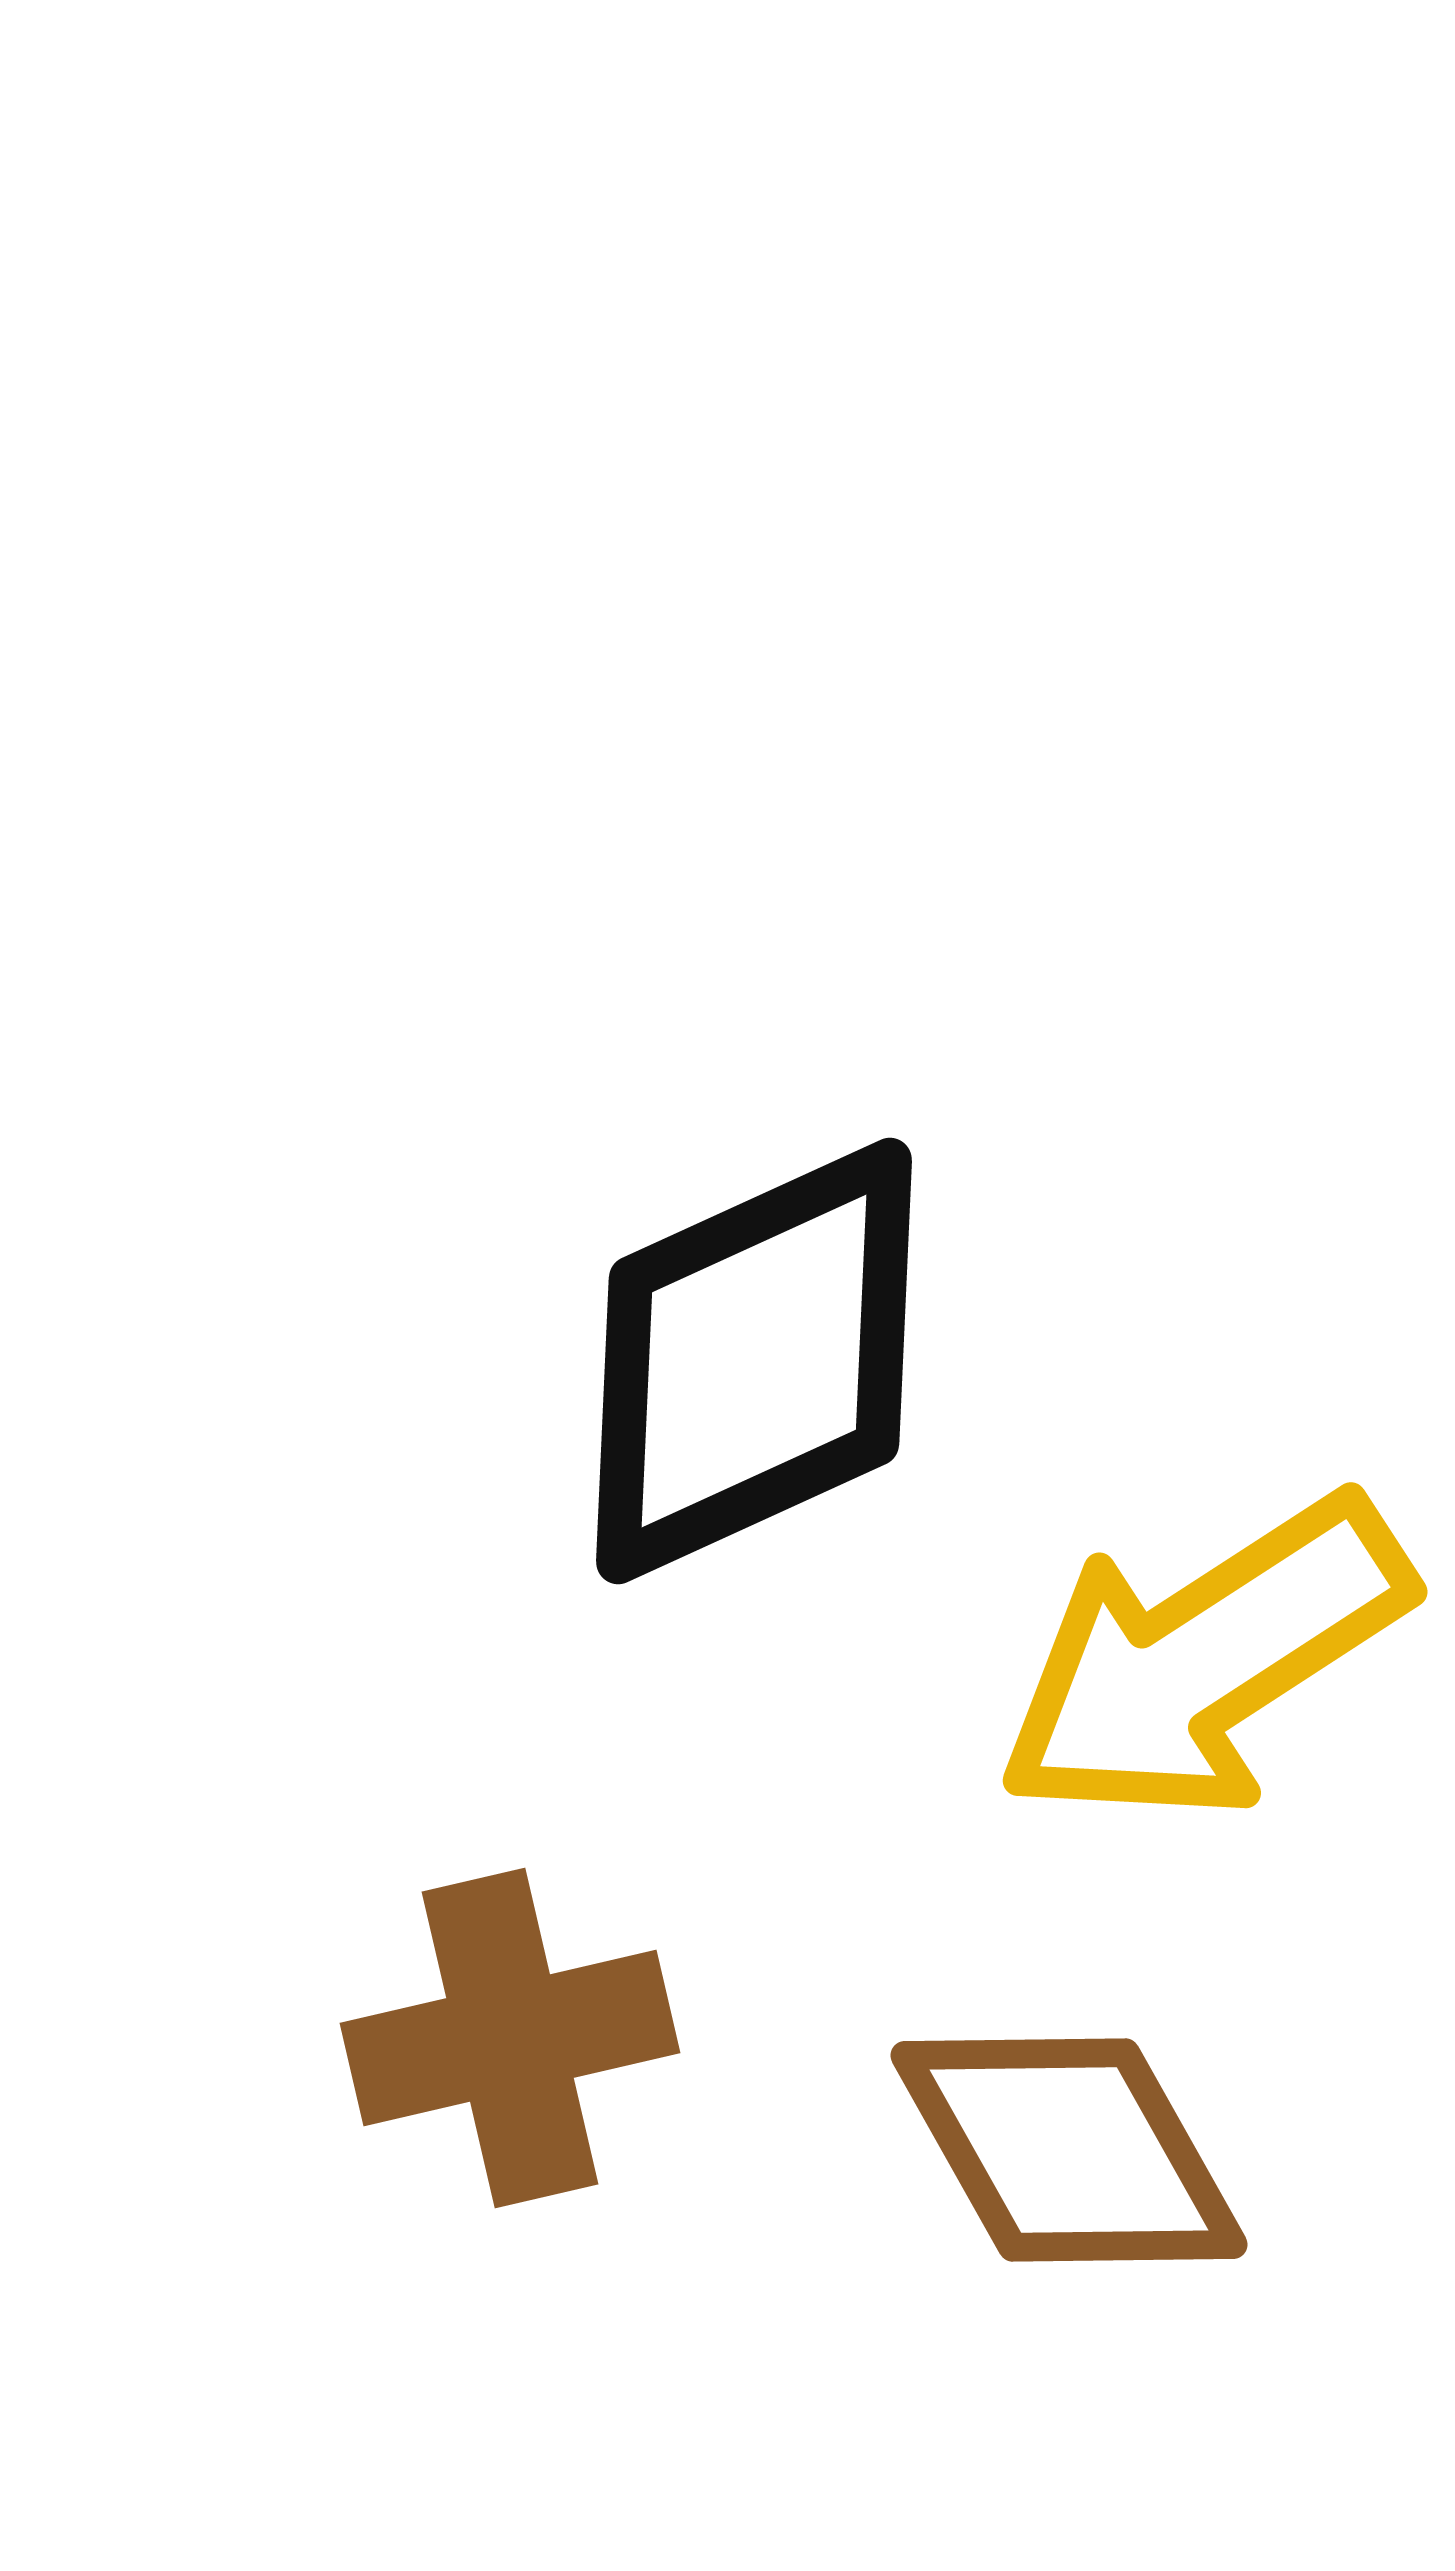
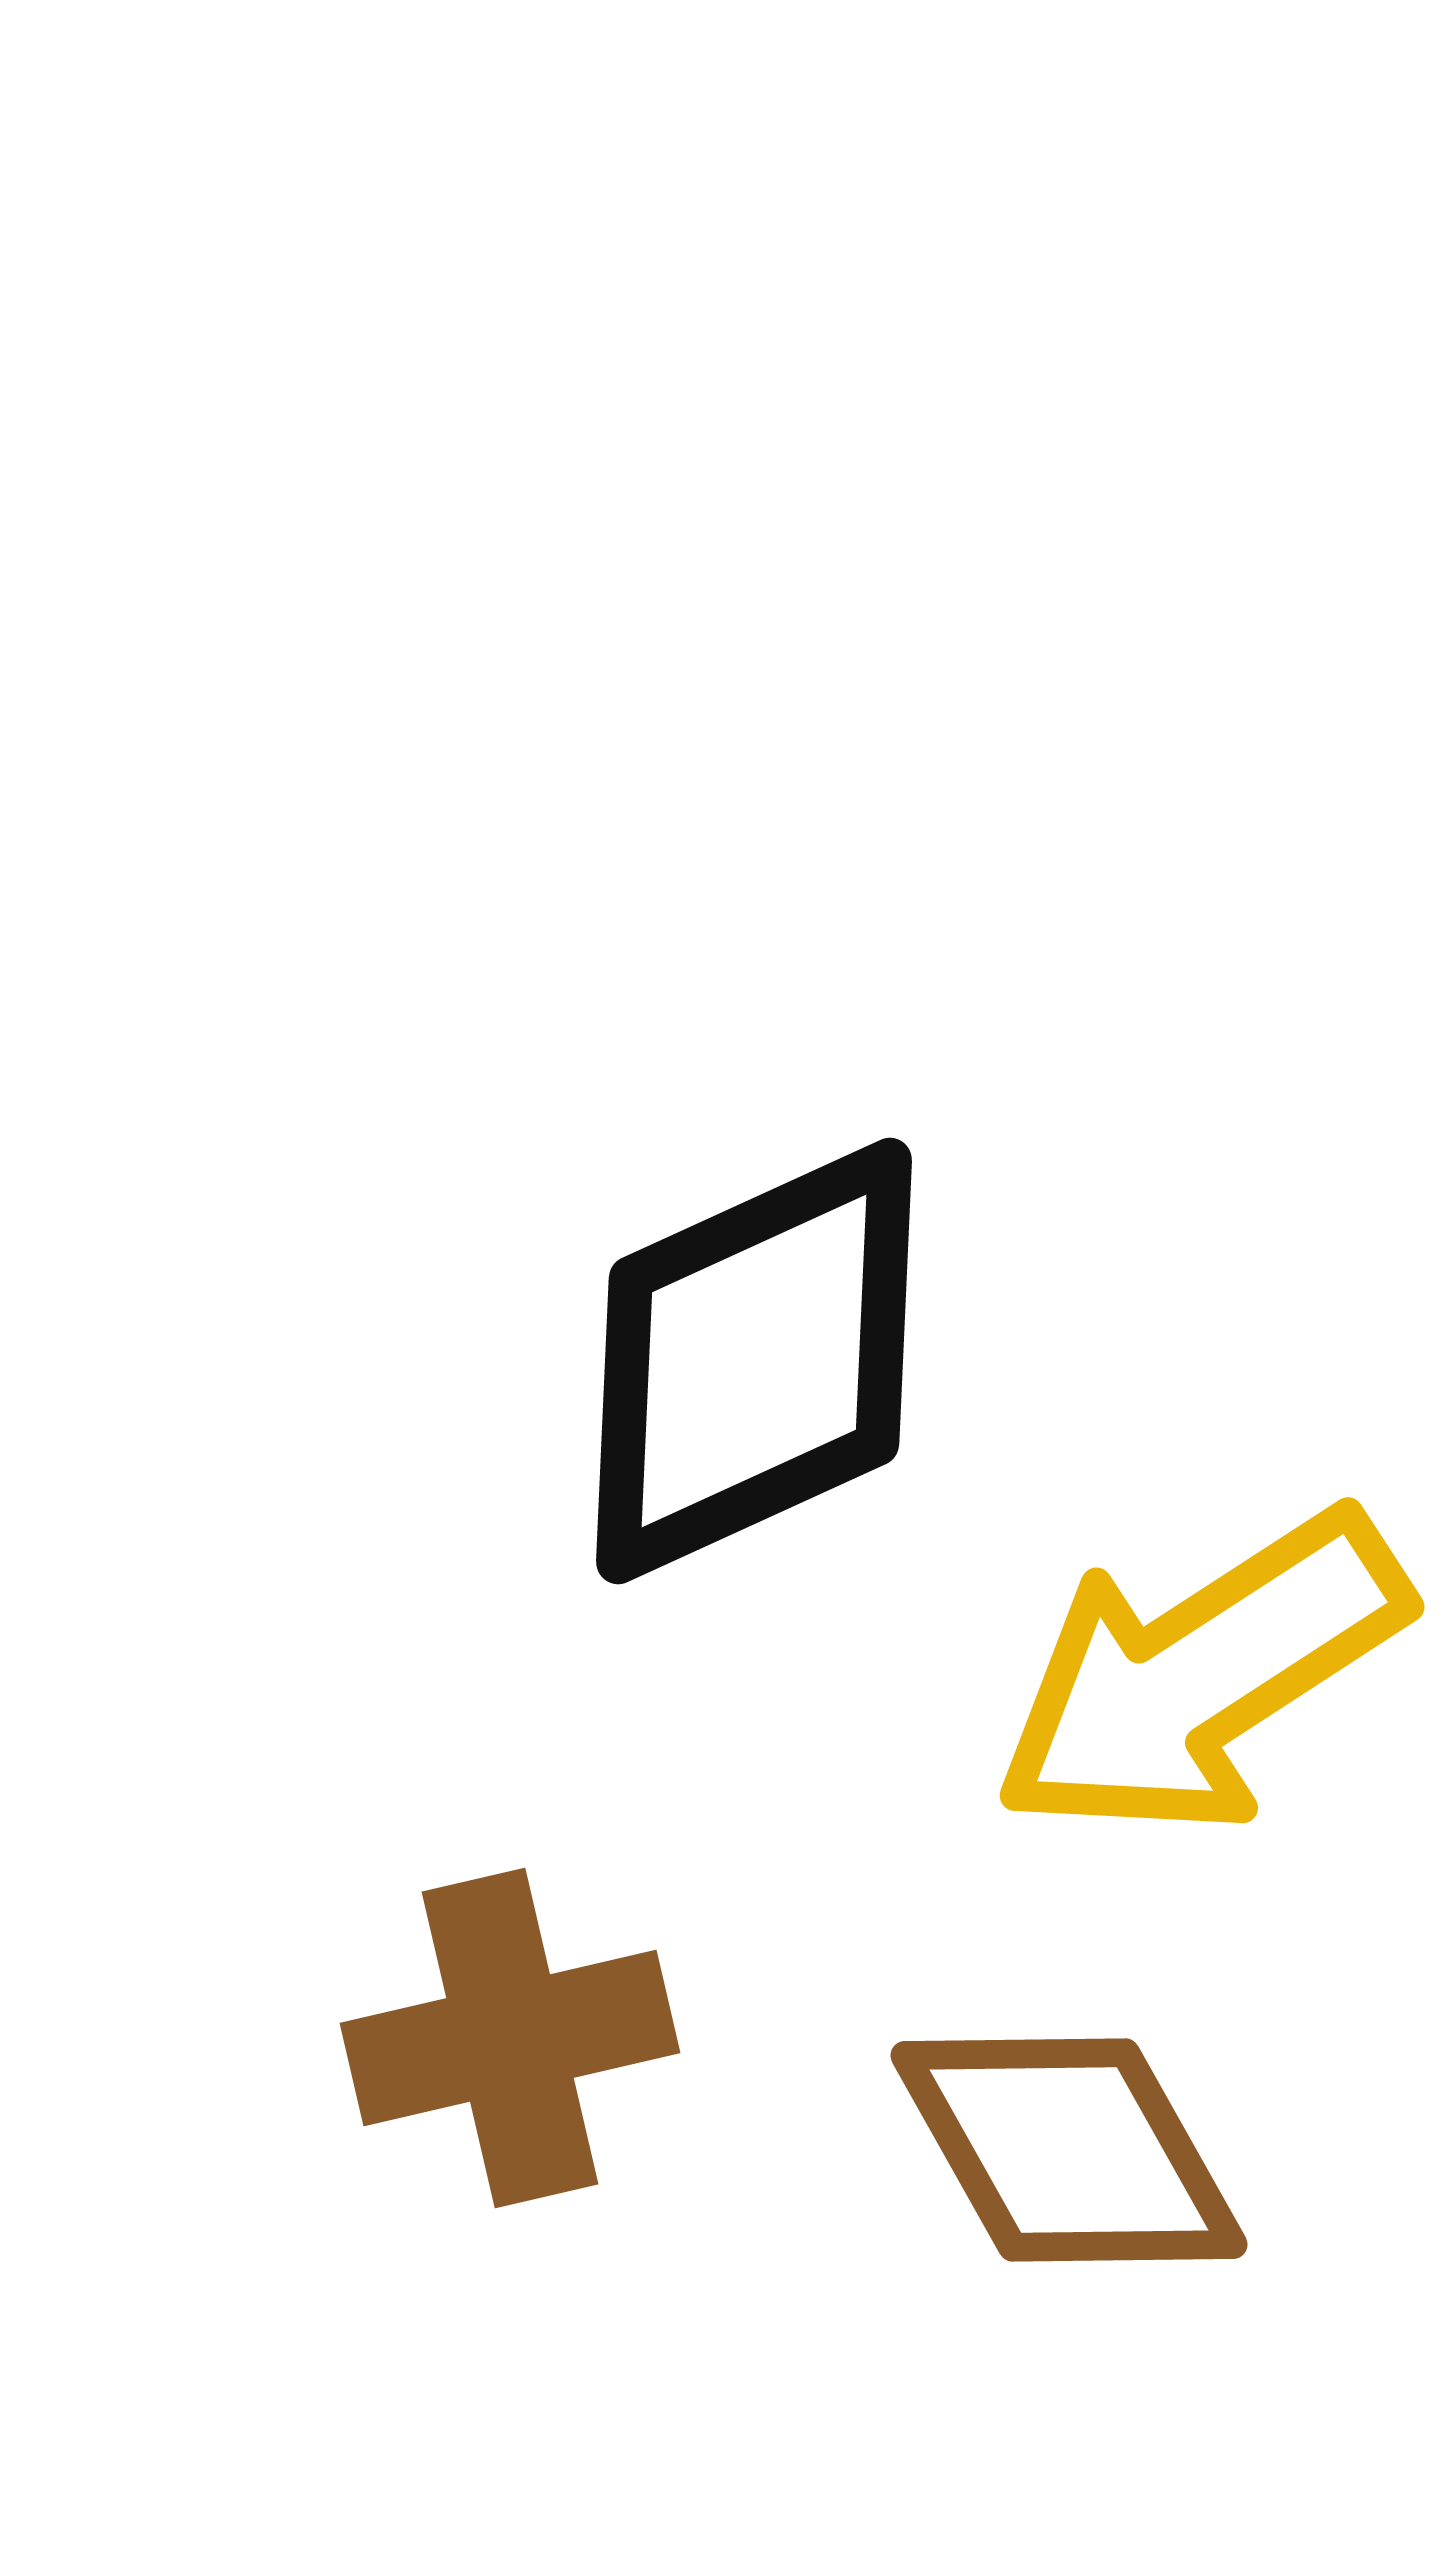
yellow arrow: moved 3 px left, 15 px down
